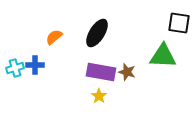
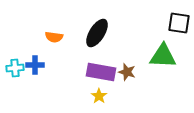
orange semicircle: rotated 132 degrees counterclockwise
cyan cross: rotated 12 degrees clockwise
